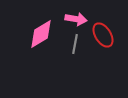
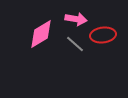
red ellipse: rotated 65 degrees counterclockwise
gray line: rotated 60 degrees counterclockwise
